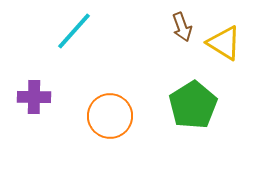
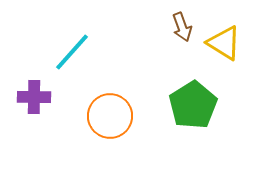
cyan line: moved 2 px left, 21 px down
